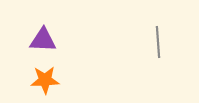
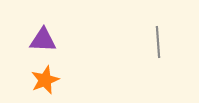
orange star: rotated 20 degrees counterclockwise
